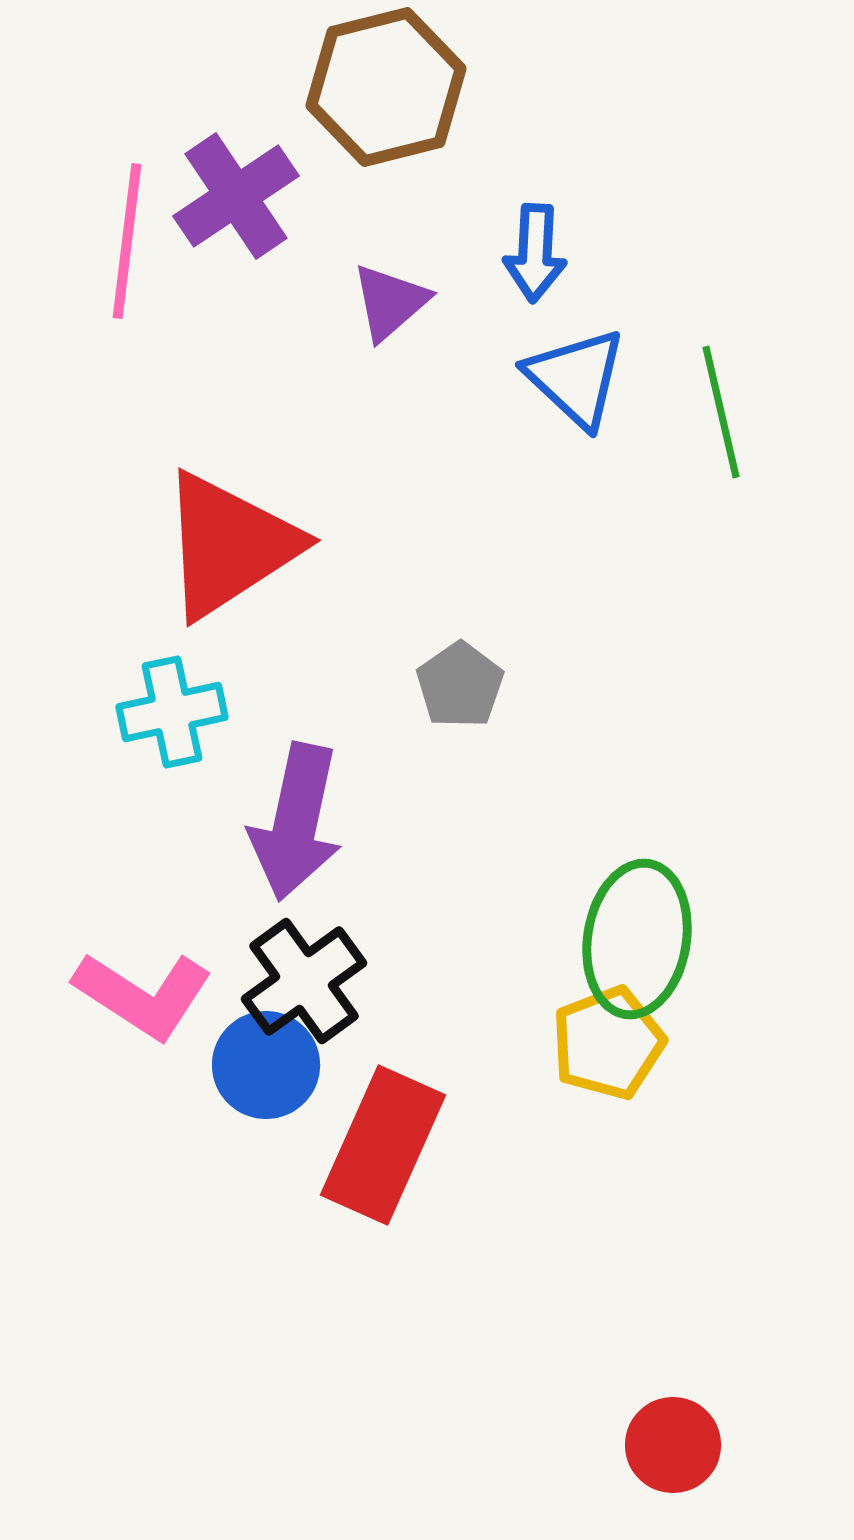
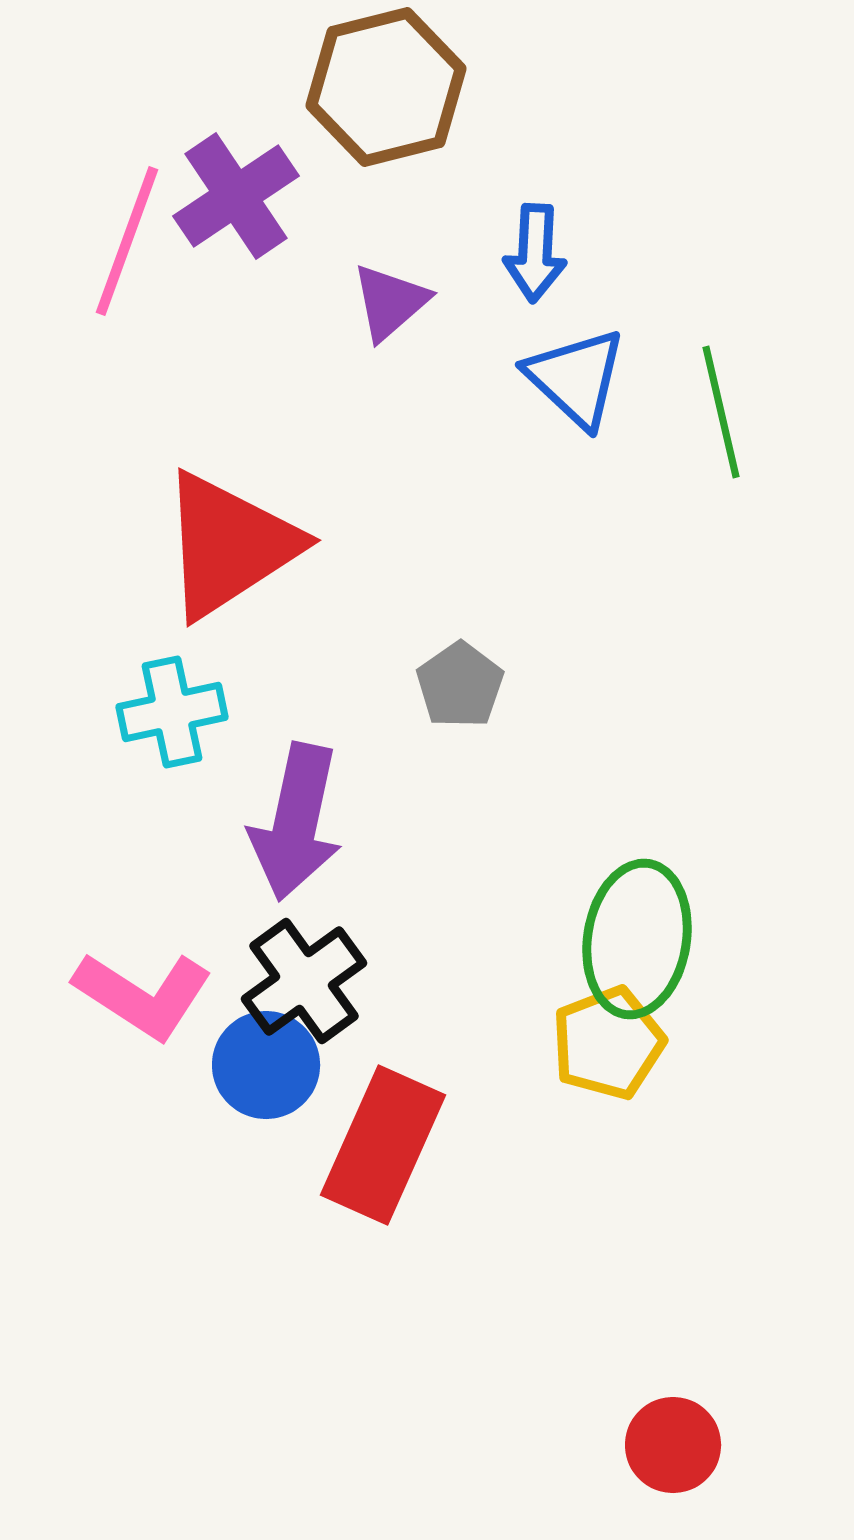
pink line: rotated 13 degrees clockwise
